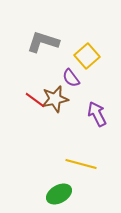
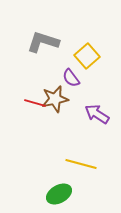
red line: moved 3 px down; rotated 20 degrees counterclockwise
purple arrow: rotated 30 degrees counterclockwise
